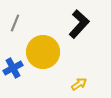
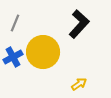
blue cross: moved 11 px up
